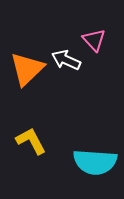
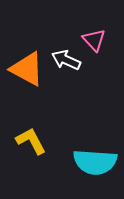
orange triangle: rotated 48 degrees counterclockwise
